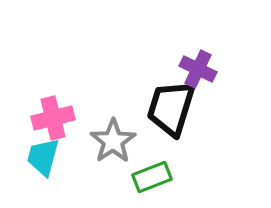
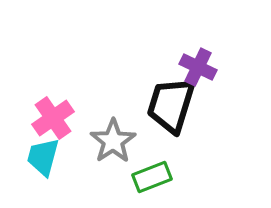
purple cross: moved 2 px up
black trapezoid: moved 3 px up
pink cross: rotated 21 degrees counterclockwise
